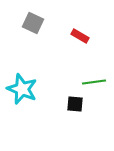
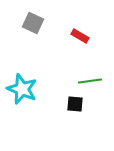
green line: moved 4 px left, 1 px up
